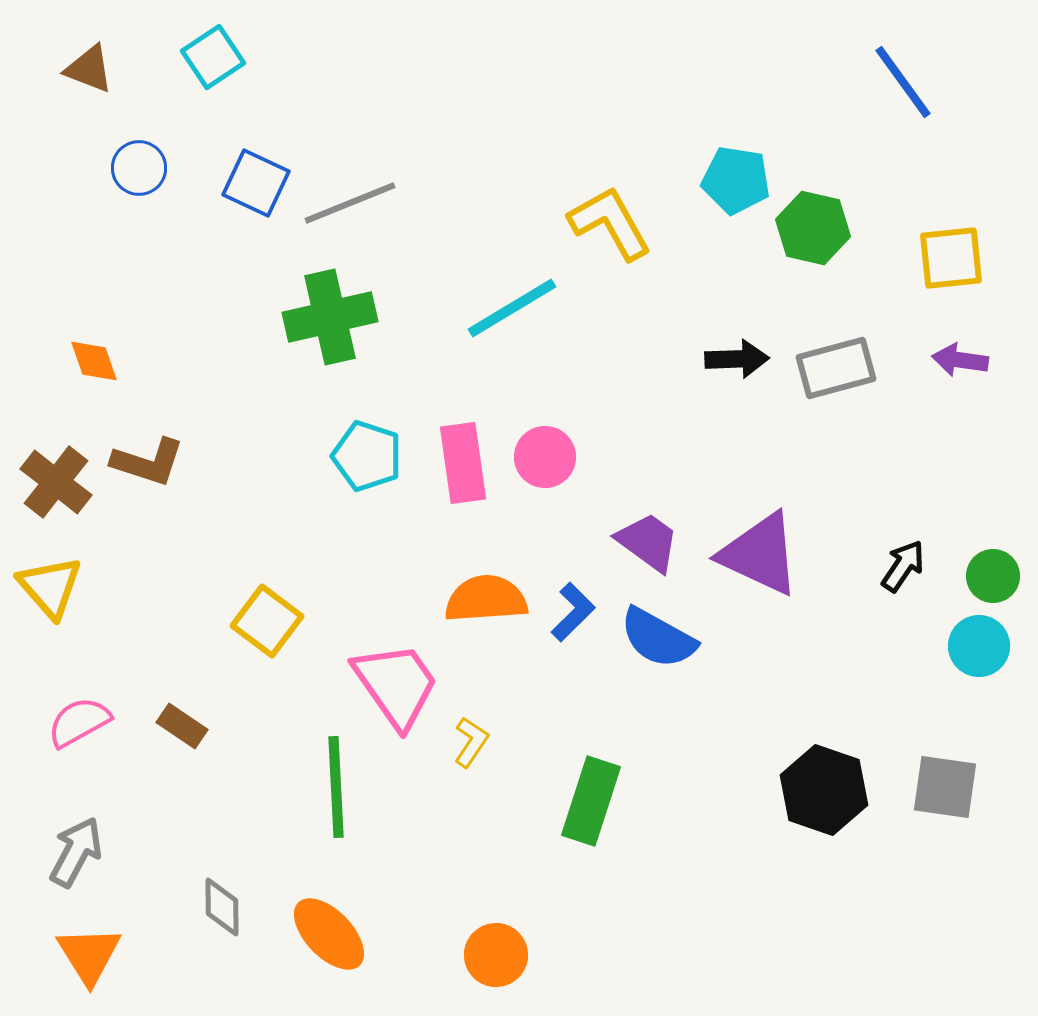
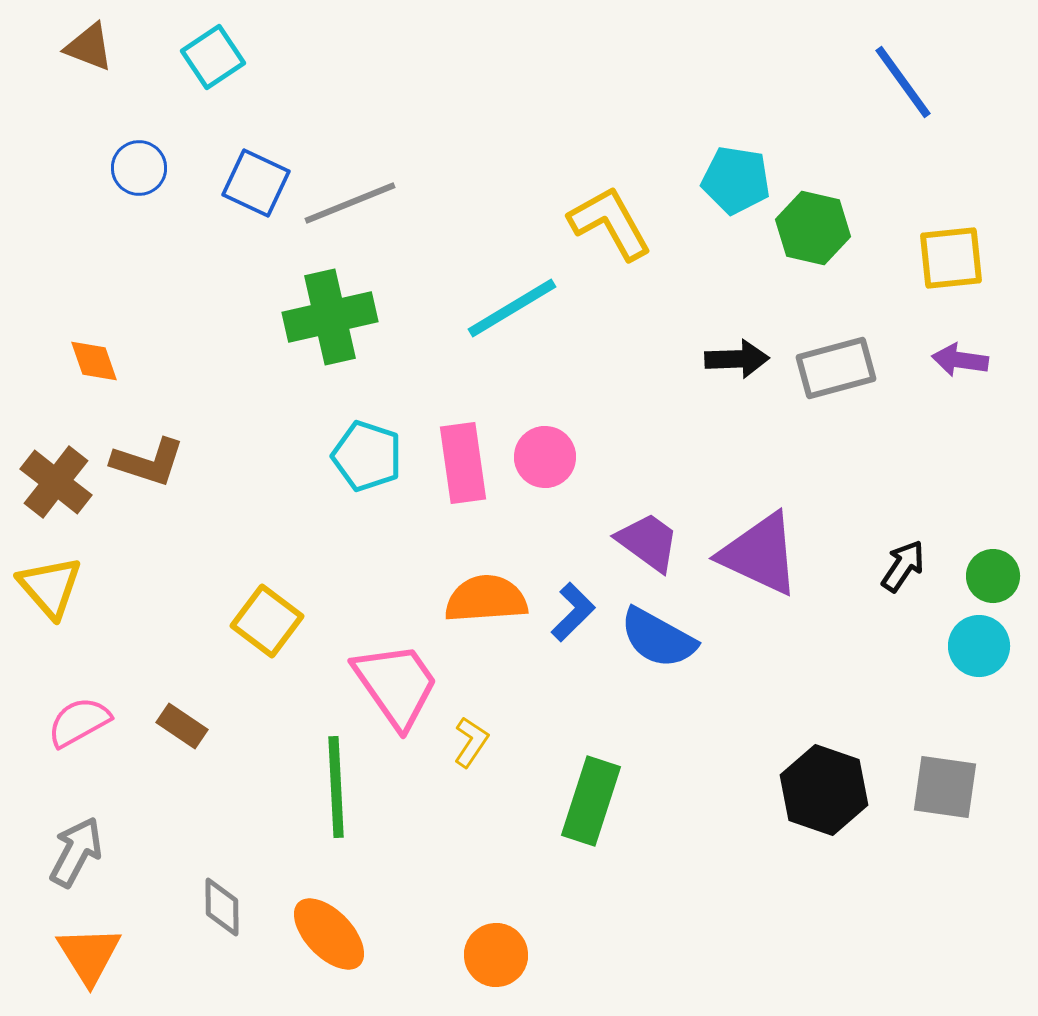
brown triangle at (89, 69): moved 22 px up
